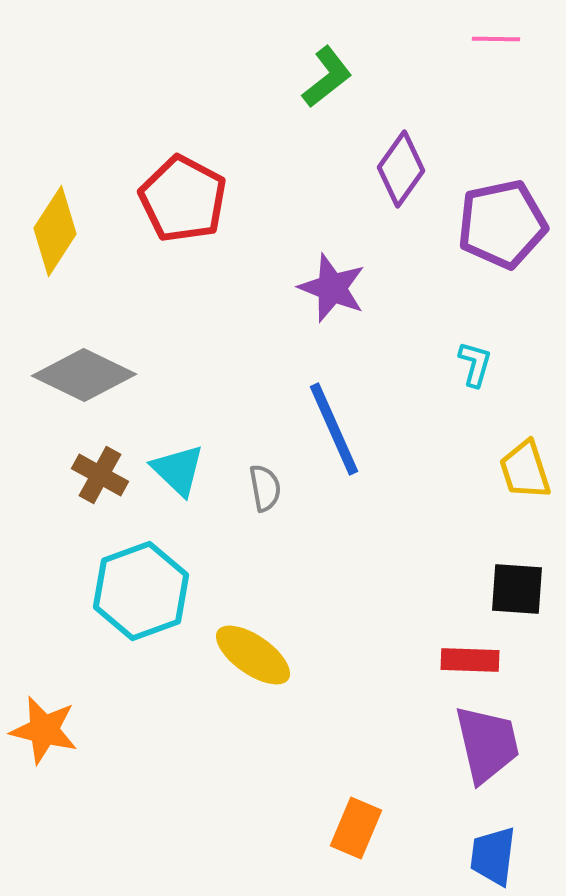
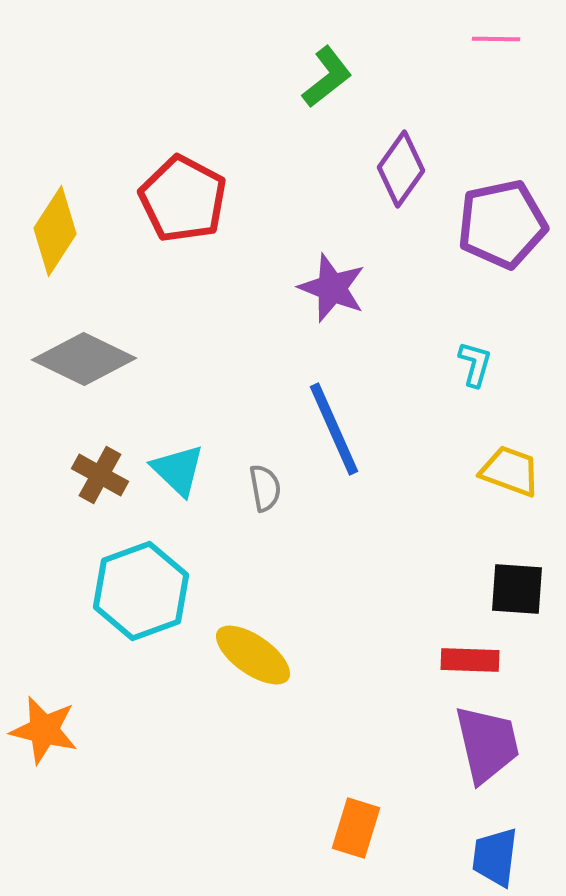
gray diamond: moved 16 px up
yellow trapezoid: moved 15 px left, 1 px down; rotated 128 degrees clockwise
orange rectangle: rotated 6 degrees counterclockwise
blue trapezoid: moved 2 px right, 1 px down
